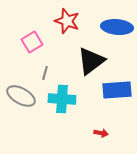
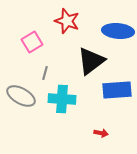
blue ellipse: moved 1 px right, 4 px down
